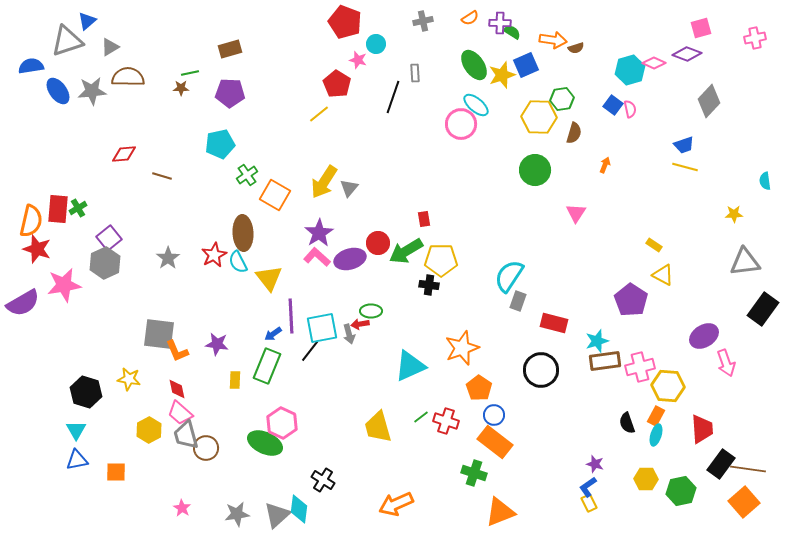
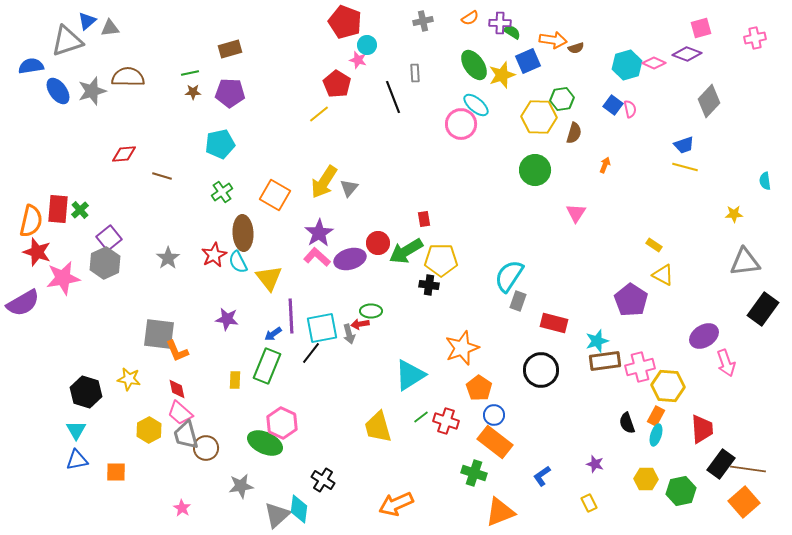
cyan circle at (376, 44): moved 9 px left, 1 px down
gray triangle at (110, 47): moved 19 px up; rotated 24 degrees clockwise
blue square at (526, 65): moved 2 px right, 4 px up
cyan hexagon at (630, 70): moved 3 px left, 5 px up
brown star at (181, 88): moved 12 px right, 4 px down
gray star at (92, 91): rotated 12 degrees counterclockwise
black line at (393, 97): rotated 40 degrees counterclockwise
green cross at (247, 175): moved 25 px left, 17 px down
green cross at (78, 208): moved 2 px right, 2 px down; rotated 12 degrees counterclockwise
red star at (37, 249): moved 3 px down
pink star at (64, 285): moved 1 px left, 7 px up
purple star at (217, 344): moved 10 px right, 25 px up
black line at (310, 351): moved 1 px right, 2 px down
cyan triangle at (410, 366): moved 9 px down; rotated 8 degrees counterclockwise
blue L-shape at (588, 487): moved 46 px left, 11 px up
gray star at (237, 514): moved 4 px right, 28 px up
